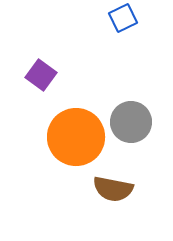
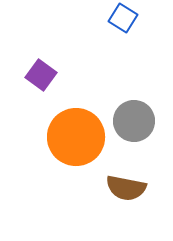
blue square: rotated 32 degrees counterclockwise
gray circle: moved 3 px right, 1 px up
brown semicircle: moved 13 px right, 1 px up
